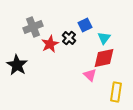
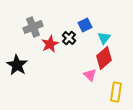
red diamond: rotated 30 degrees counterclockwise
